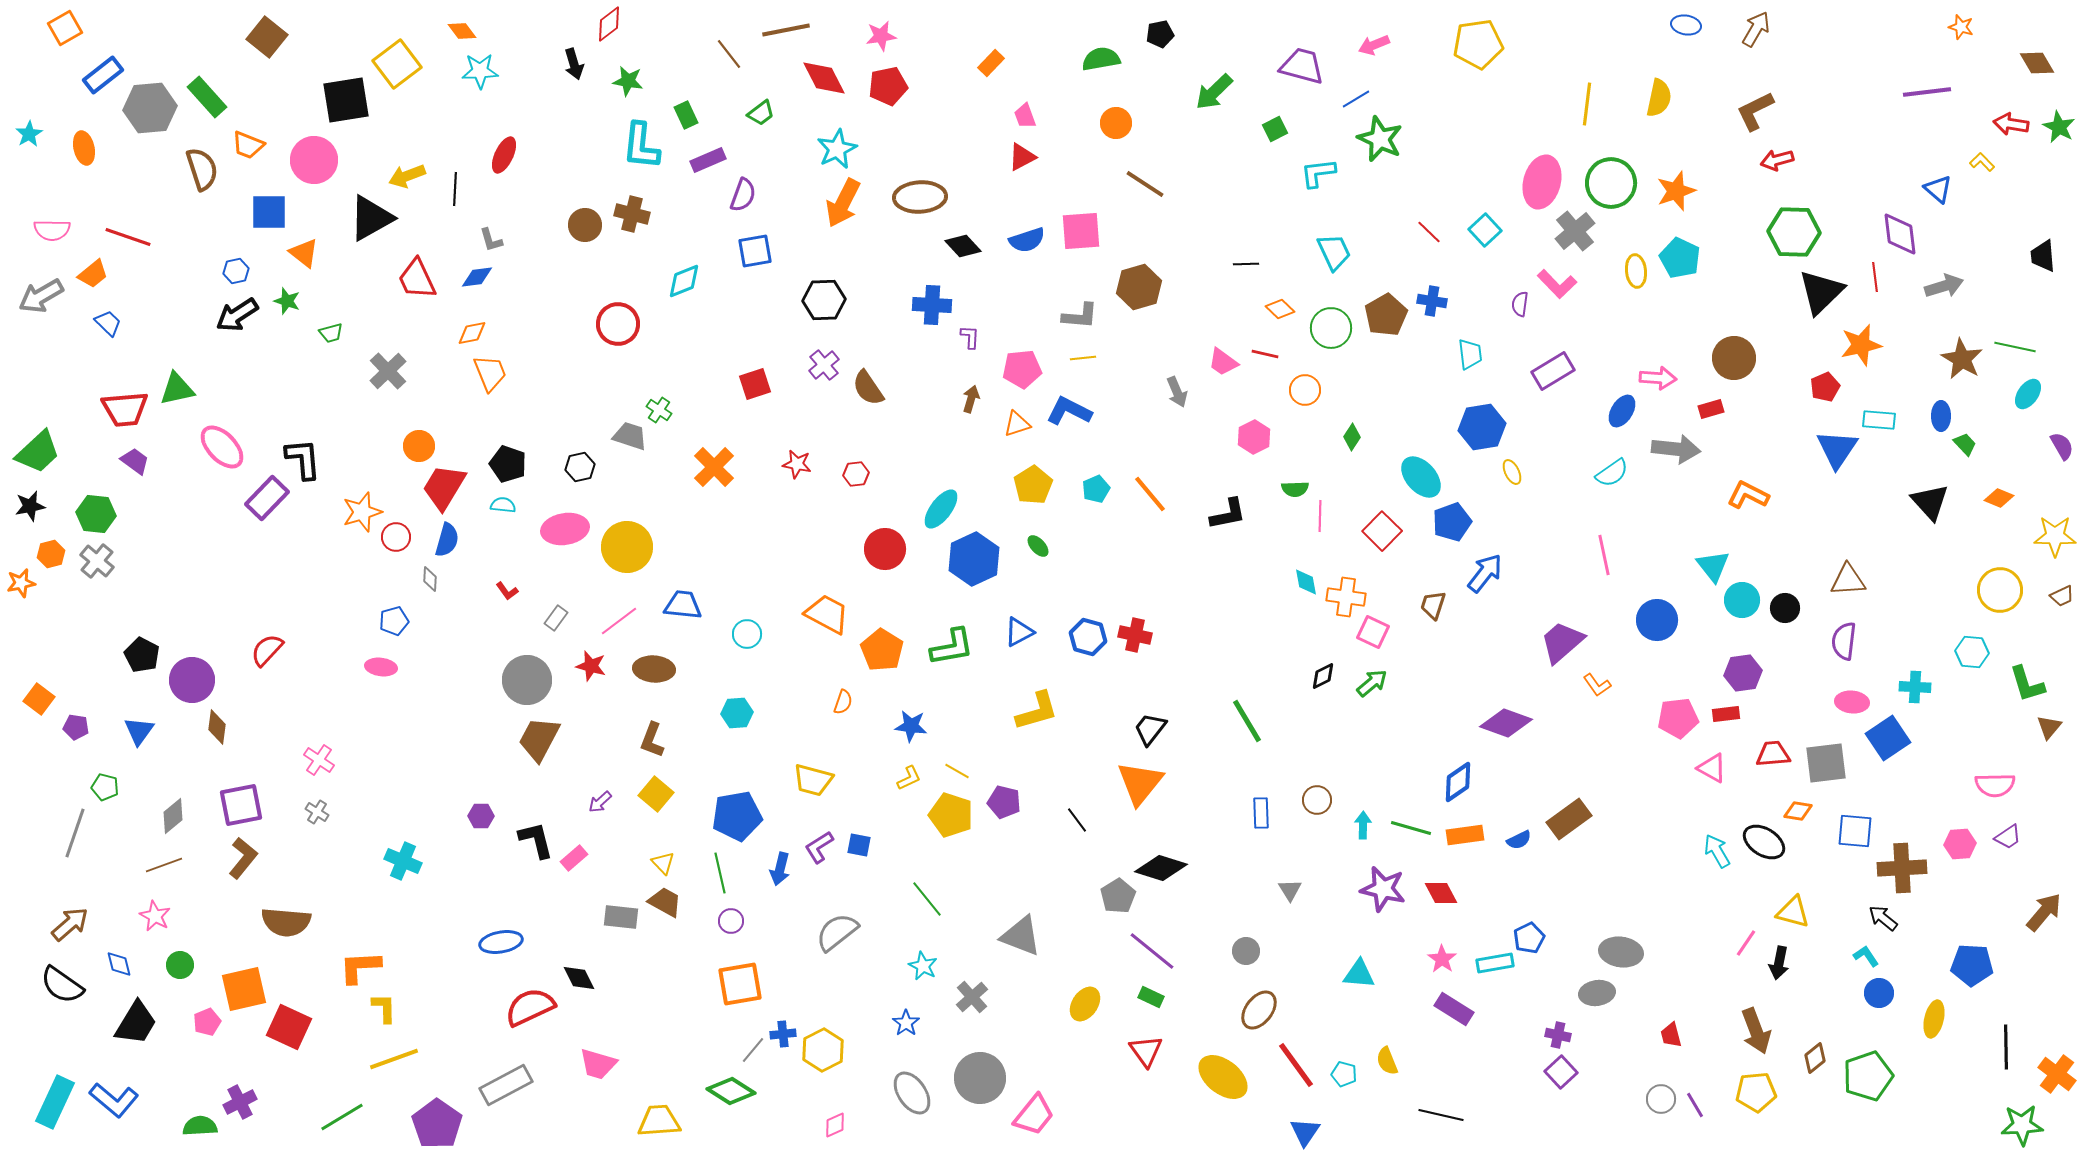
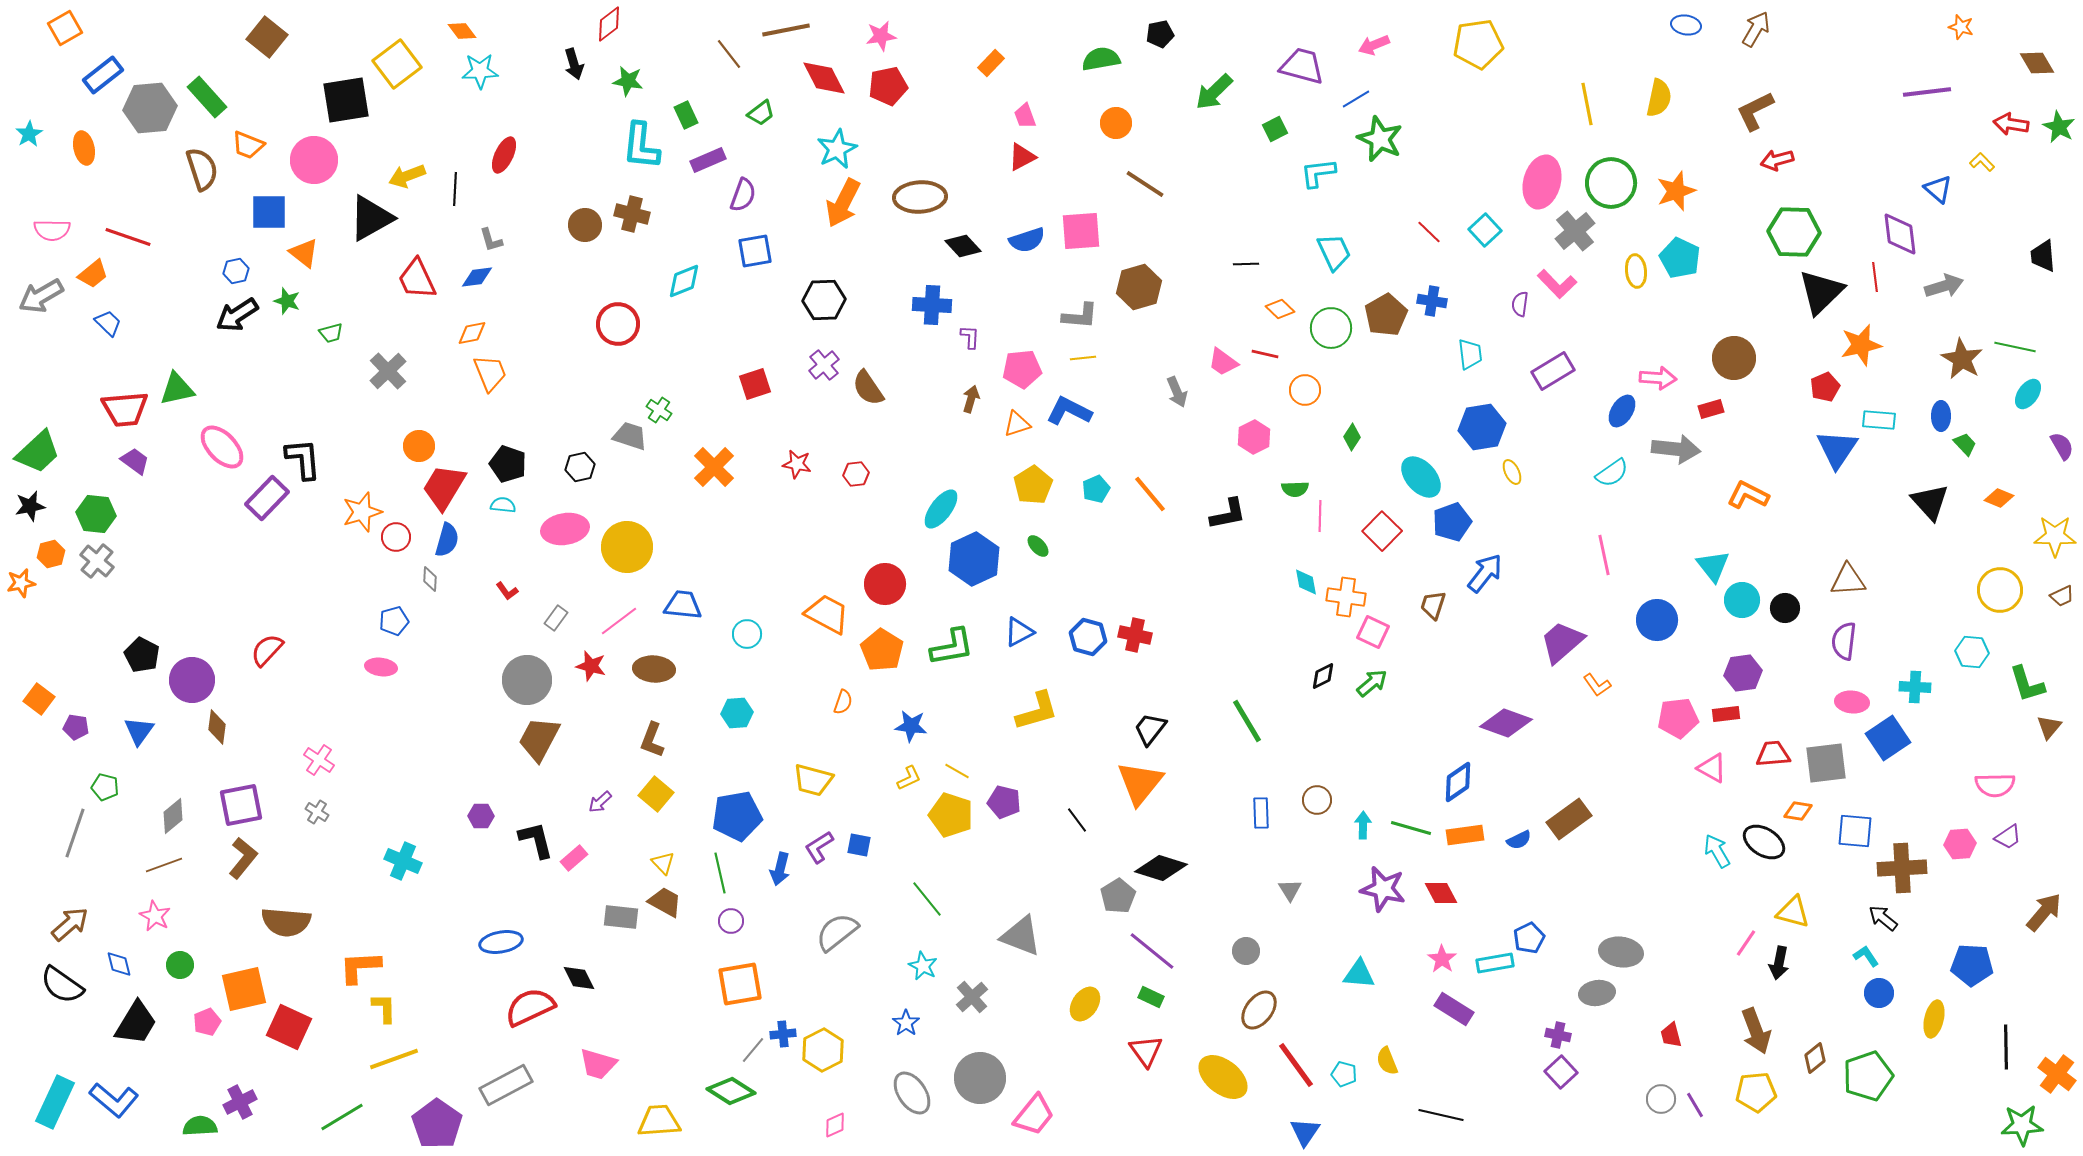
yellow line at (1587, 104): rotated 18 degrees counterclockwise
red circle at (885, 549): moved 35 px down
